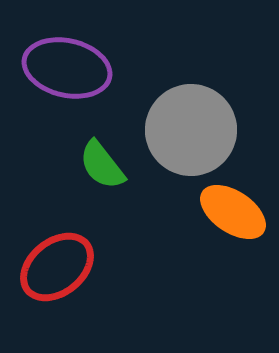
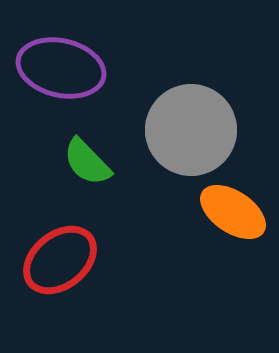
purple ellipse: moved 6 px left
green semicircle: moved 15 px left, 3 px up; rotated 6 degrees counterclockwise
red ellipse: moved 3 px right, 7 px up
